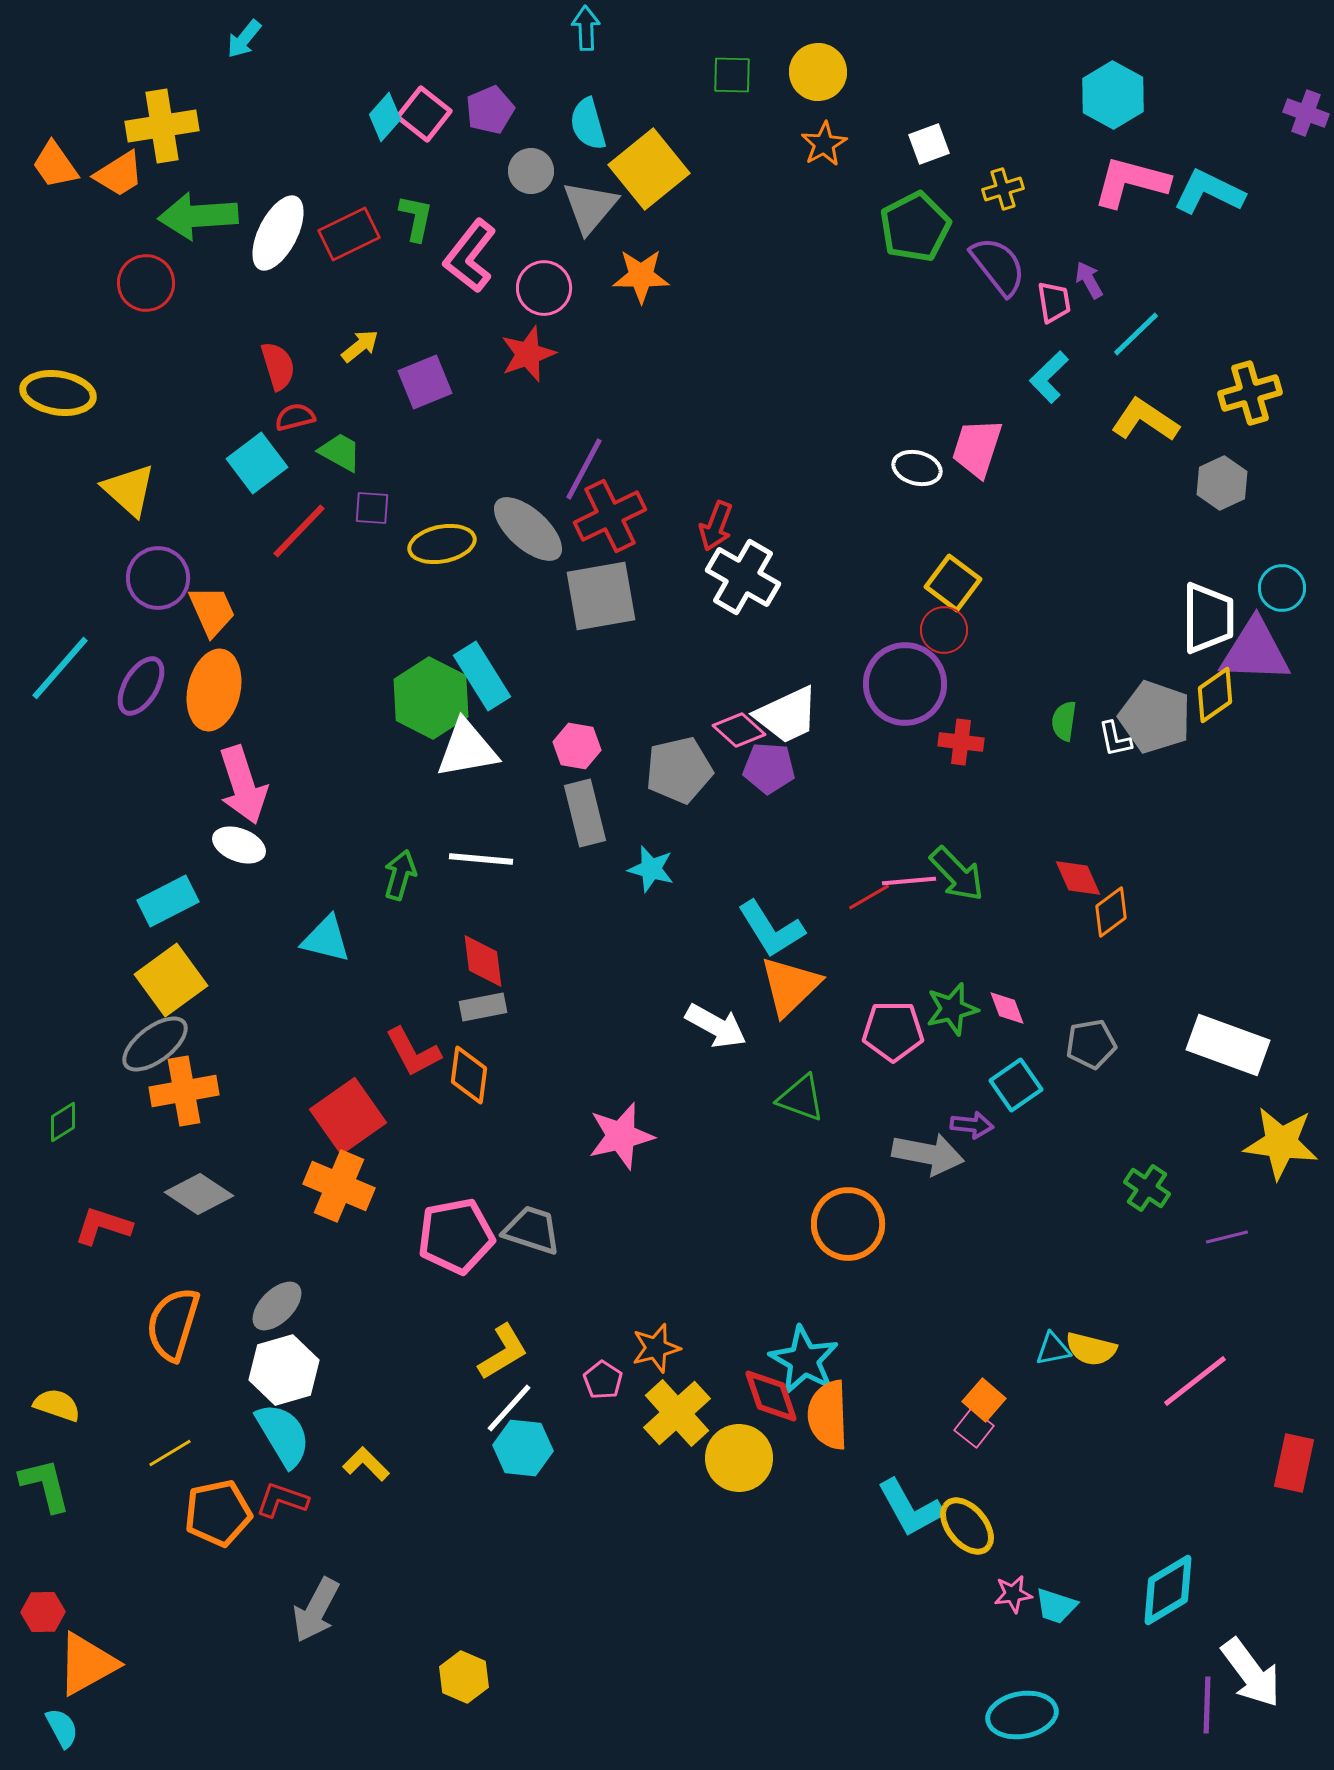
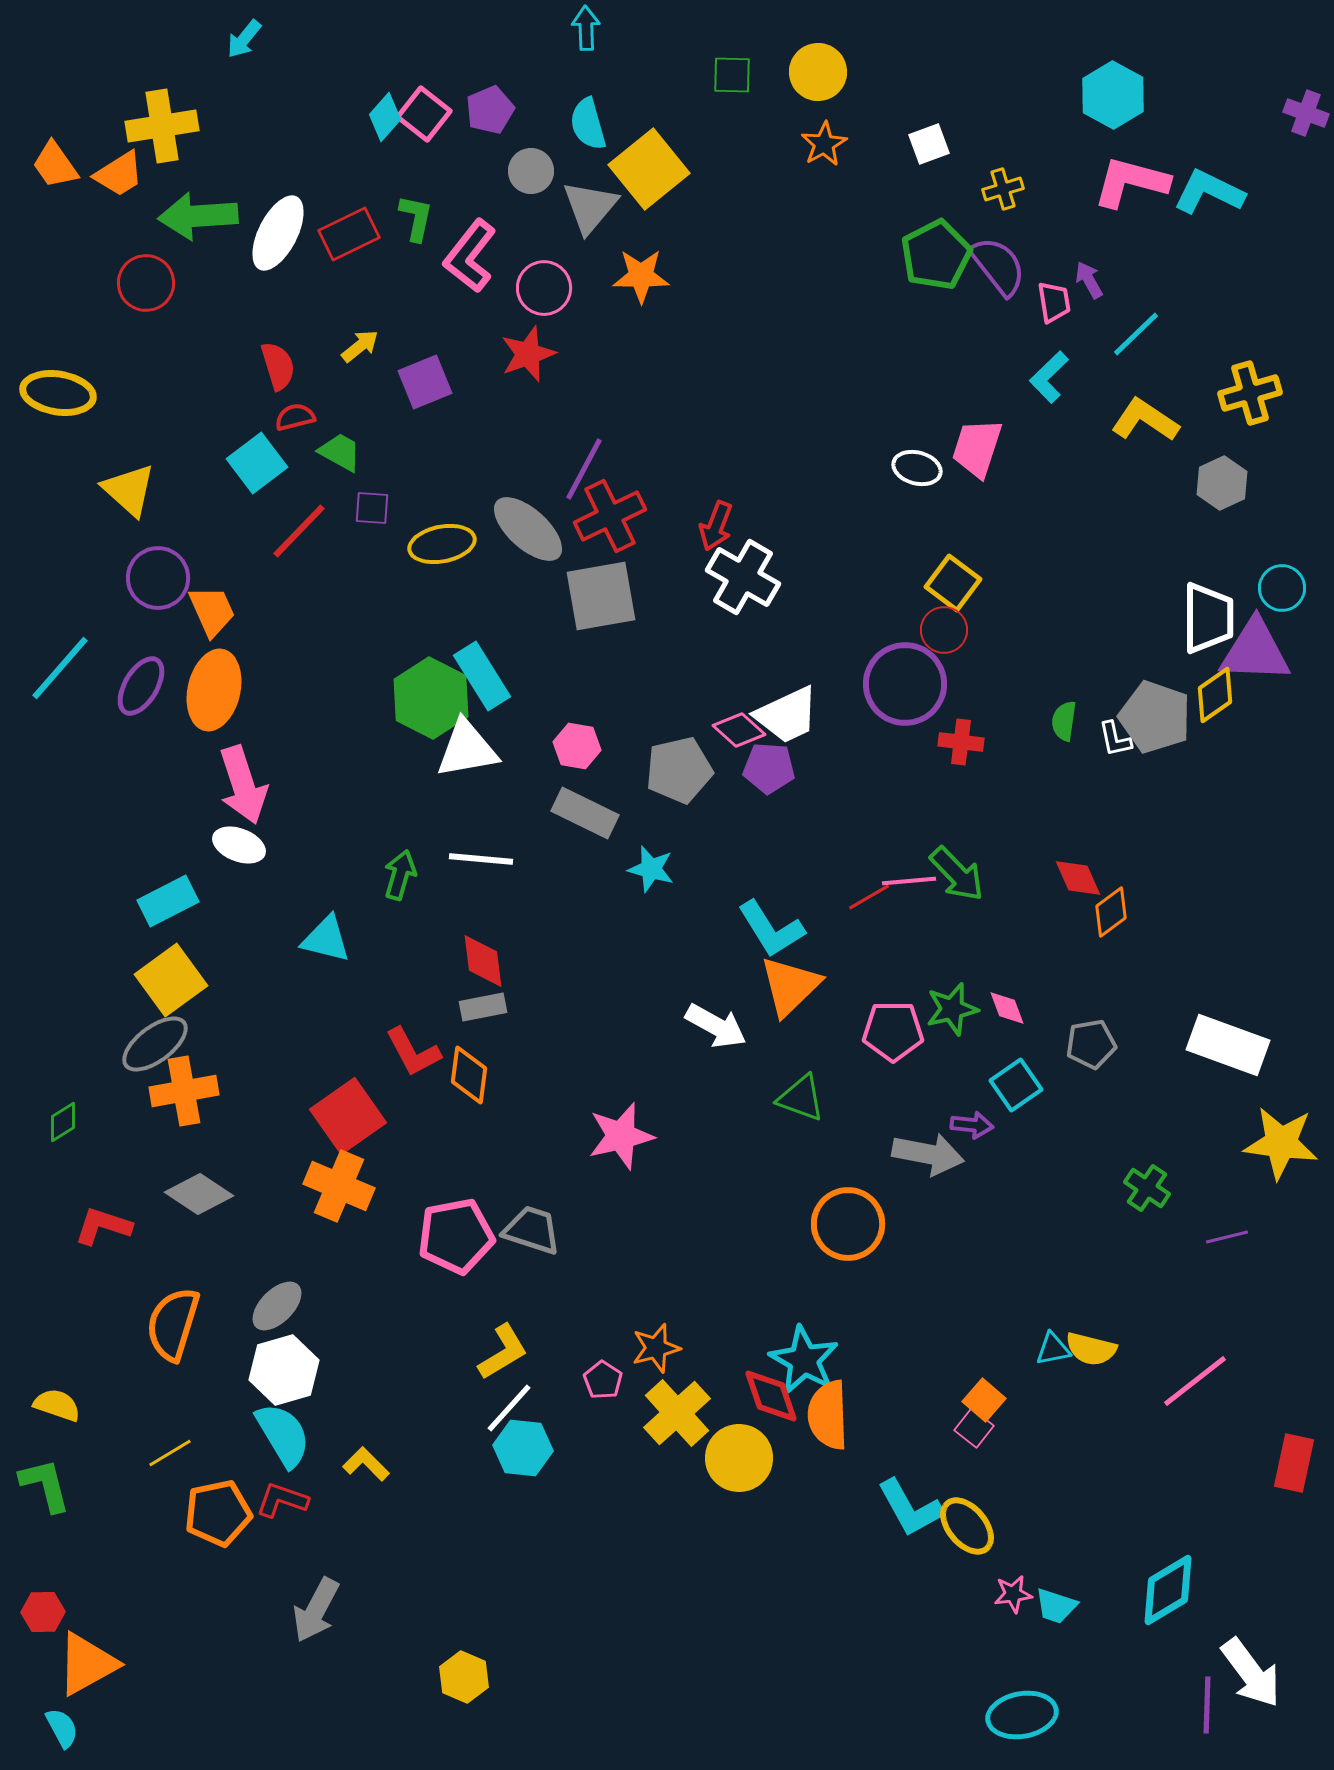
green pentagon at (915, 227): moved 21 px right, 28 px down
gray rectangle at (585, 813): rotated 50 degrees counterclockwise
